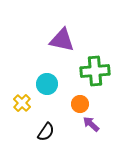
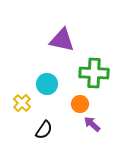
green cross: moved 1 px left, 2 px down; rotated 8 degrees clockwise
purple arrow: moved 1 px right
black semicircle: moved 2 px left, 2 px up
